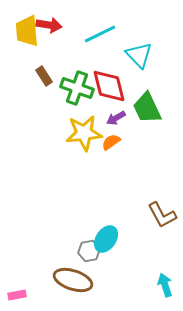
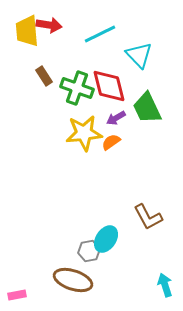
brown L-shape: moved 14 px left, 2 px down
